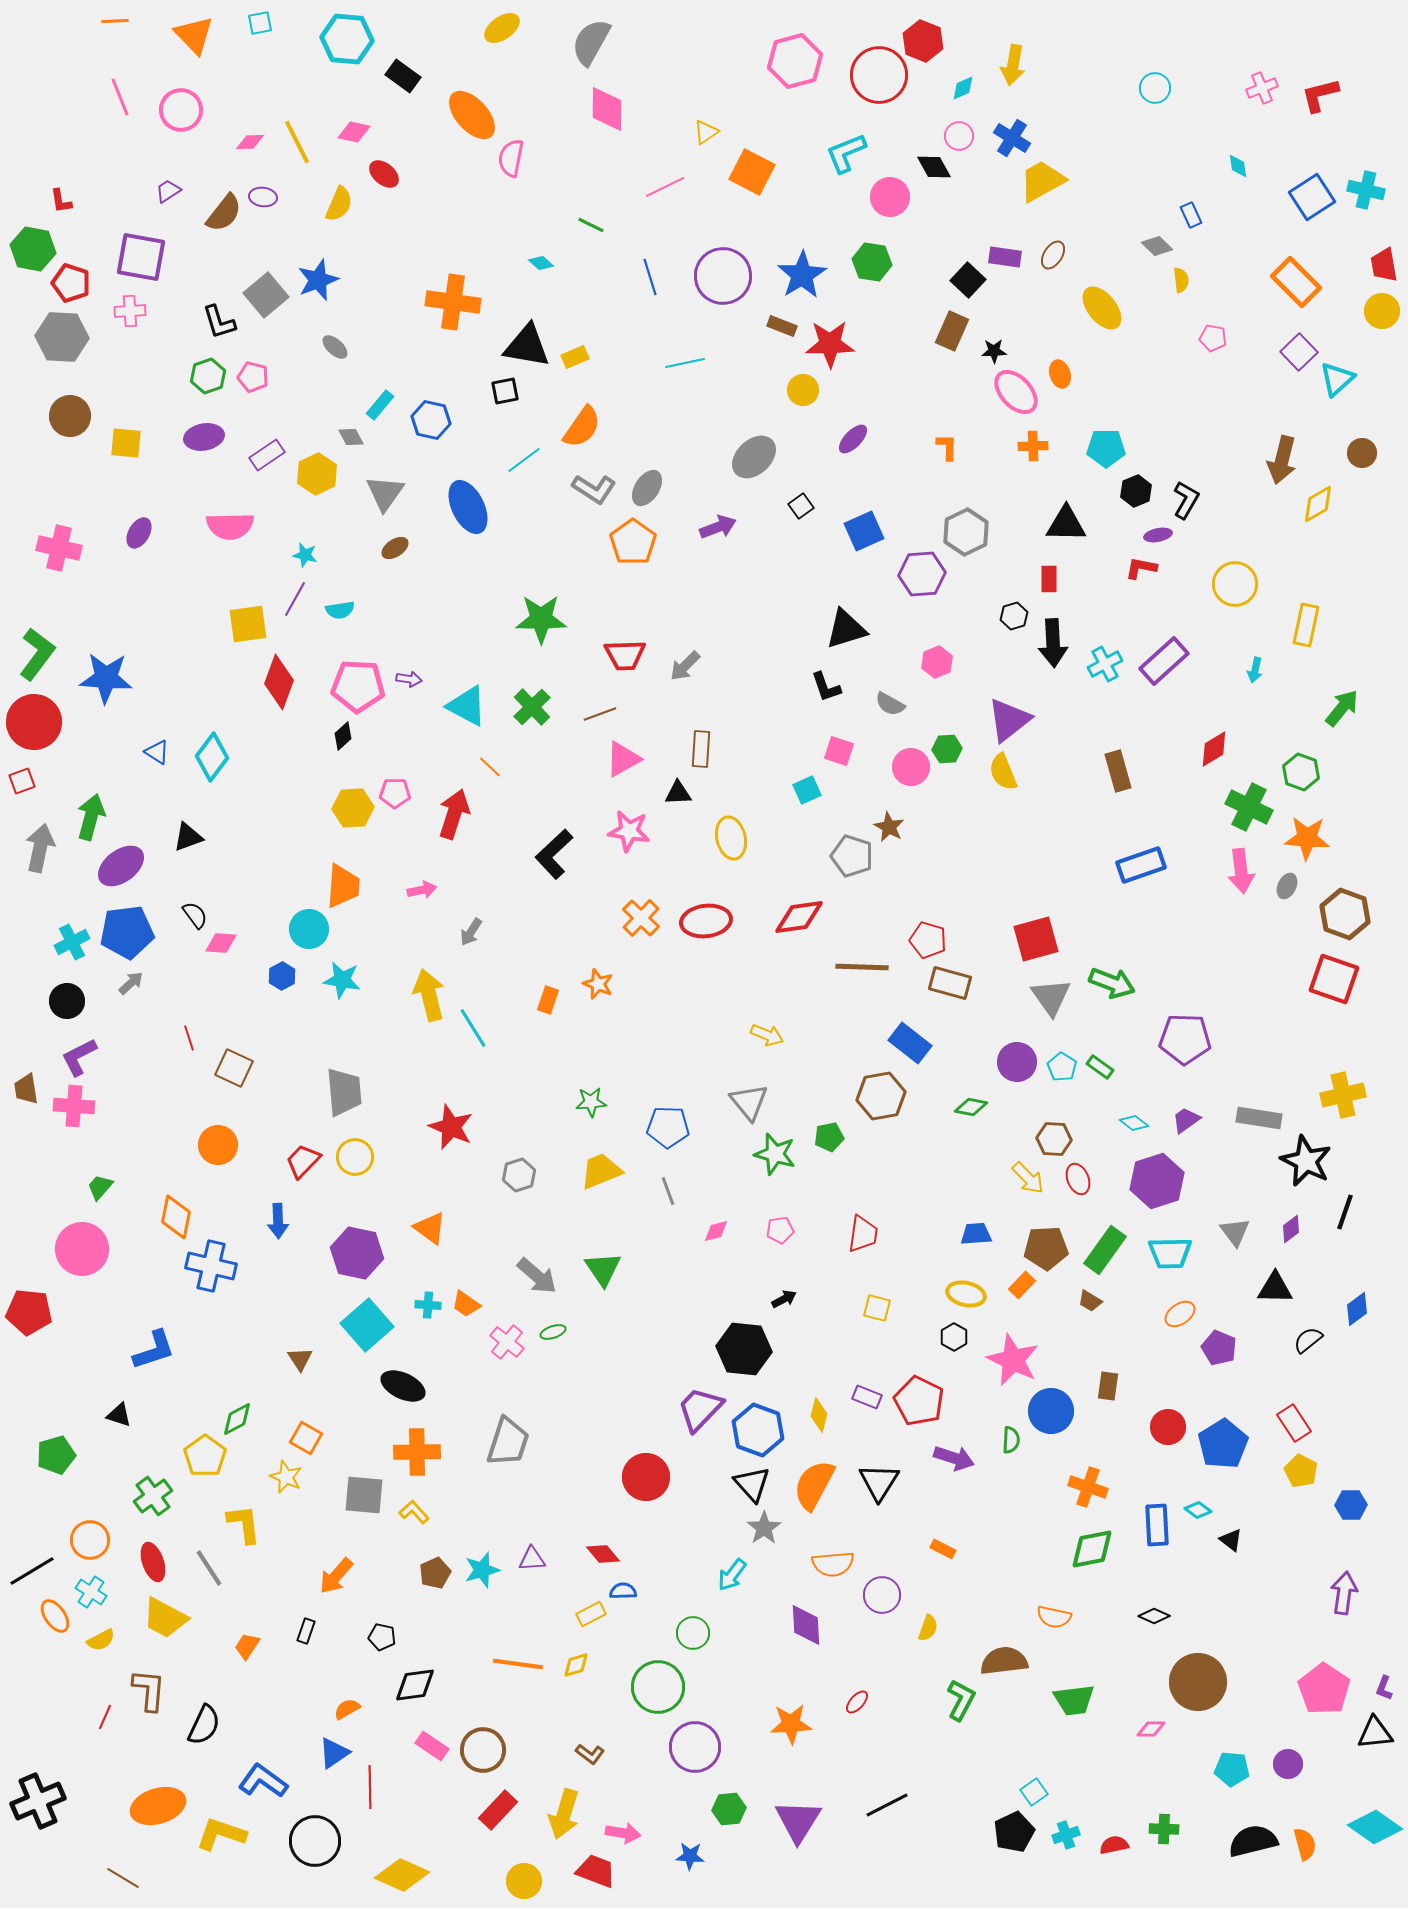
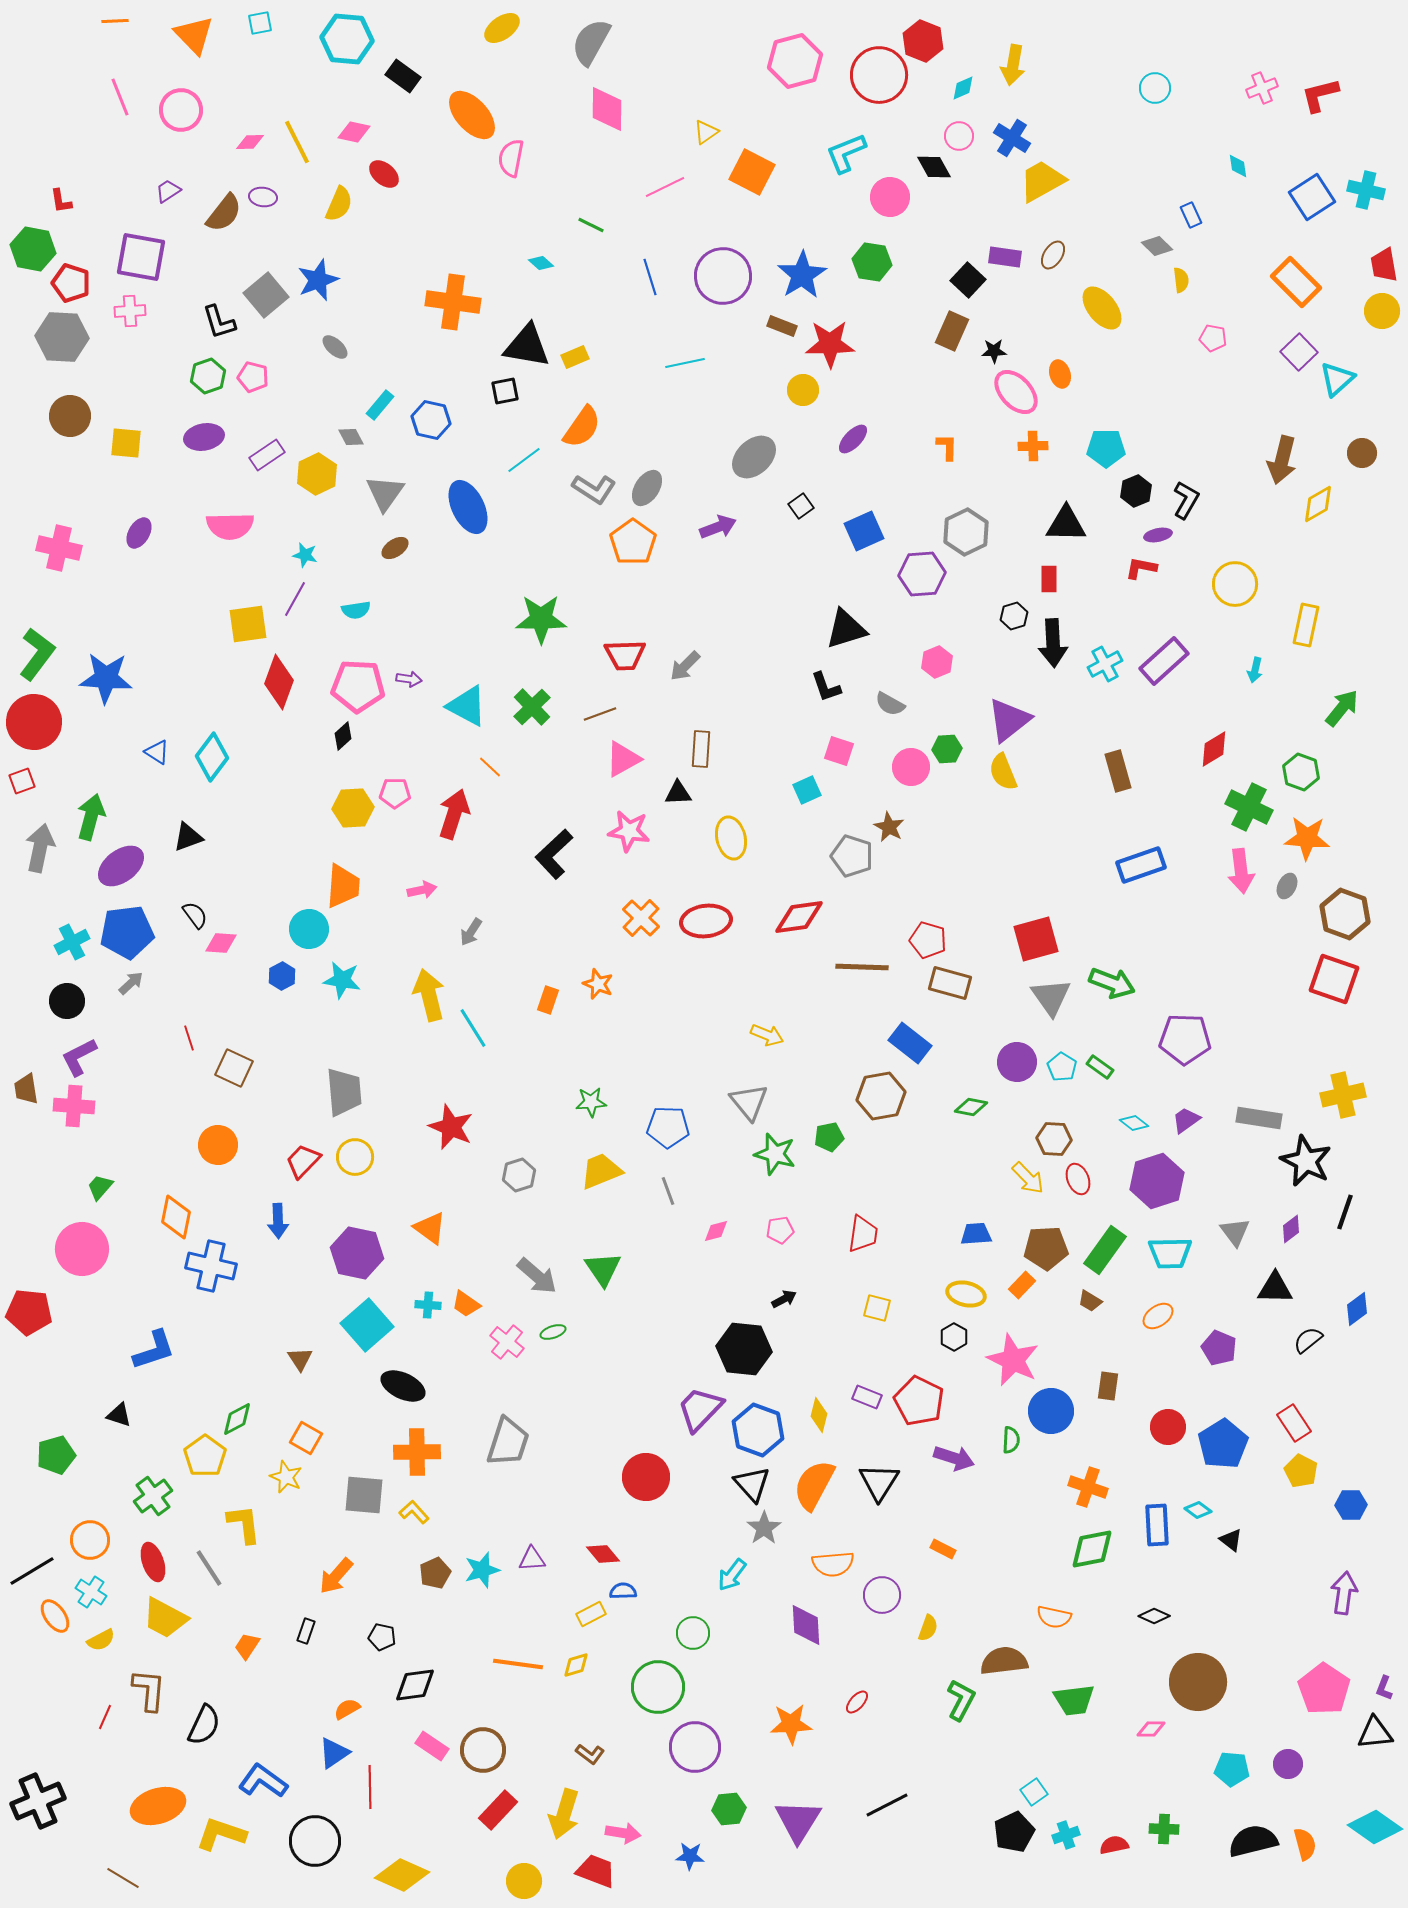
cyan semicircle at (340, 610): moved 16 px right
orange ellipse at (1180, 1314): moved 22 px left, 2 px down
